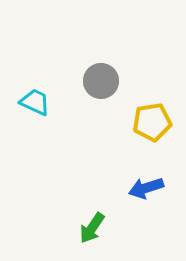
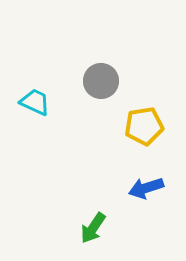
yellow pentagon: moved 8 px left, 4 px down
green arrow: moved 1 px right
